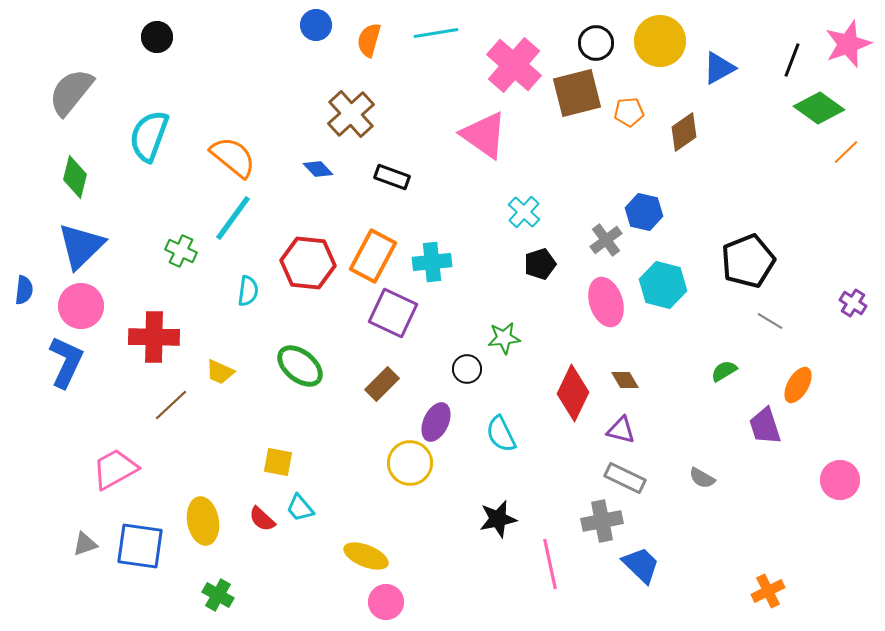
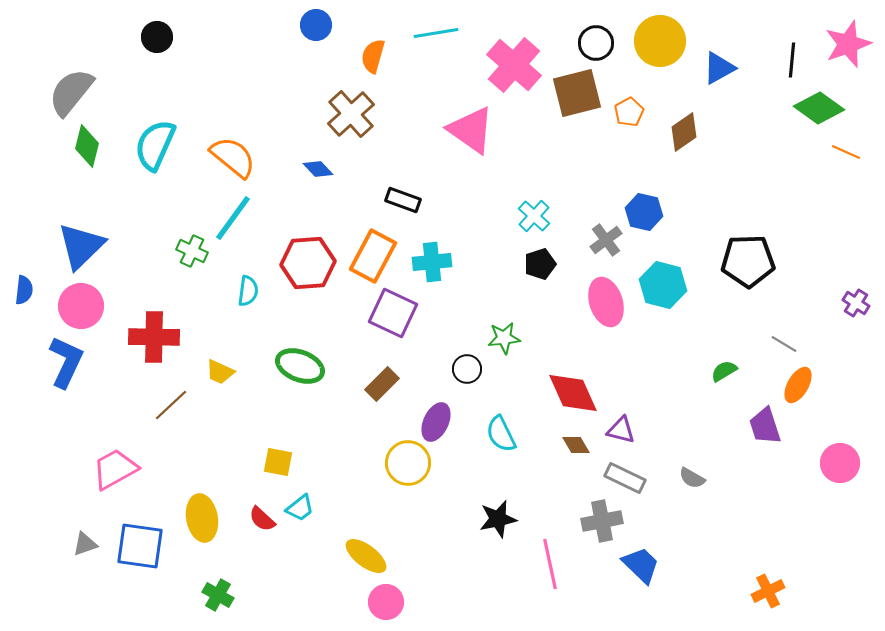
orange semicircle at (369, 40): moved 4 px right, 16 px down
black line at (792, 60): rotated 16 degrees counterclockwise
orange pentagon at (629, 112): rotated 24 degrees counterclockwise
pink triangle at (484, 135): moved 13 px left, 5 px up
cyan semicircle at (149, 136): moved 6 px right, 9 px down; rotated 4 degrees clockwise
orange line at (846, 152): rotated 68 degrees clockwise
green diamond at (75, 177): moved 12 px right, 31 px up
black rectangle at (392, 177): moved 11 px right, 23 px down
cyan cross at (524, 212): moved 10 px right, 4 px down
green cross at (181, 251): moved 11 px right
black pentagon at (748, 261): rotated 20 degrees clockwise
red hexagon at (308, 263): rotated 10 degrees counterclockwise
purple cross at (853, 303): moved 3 px right
gray line at (770, 321): moved 14 px right, 23 px down
green ellipse at (300, 366): rotated 18 degrees counterclockwise
brown diamond at (625, 380): moved 49 px left, 65 px down
red diamond at (573, 393): rotated 50 degrees counterclockwise
yellow circle at (410, 463): moved 2 px left
gray semicircle at (702, 478): moved 10 px left
pink circle at (840, 480): moved 17 px up
cyan trapezoid at (300, 508): rotated 88 degrees counterclockwise
yellow ellipse at (203, 521): moved 1 px left, 3 px up
yellow ellipse at (366, 556): rotated 15 degrees clockwise
